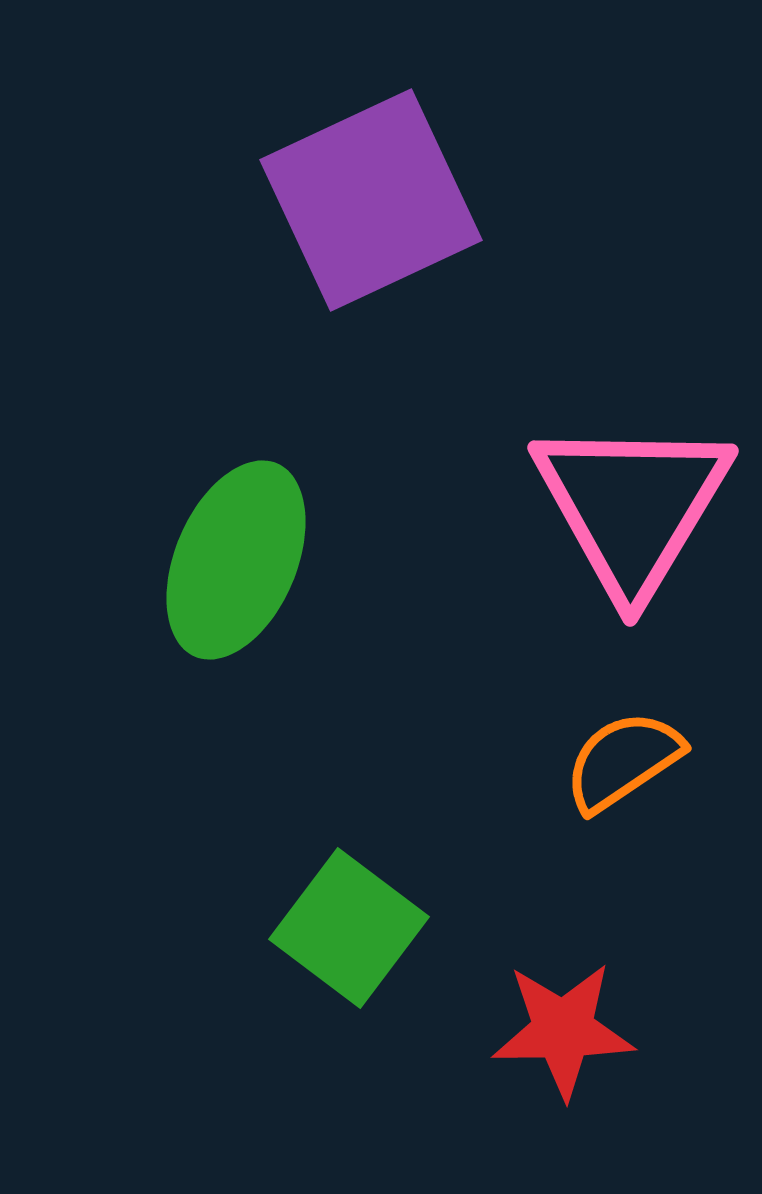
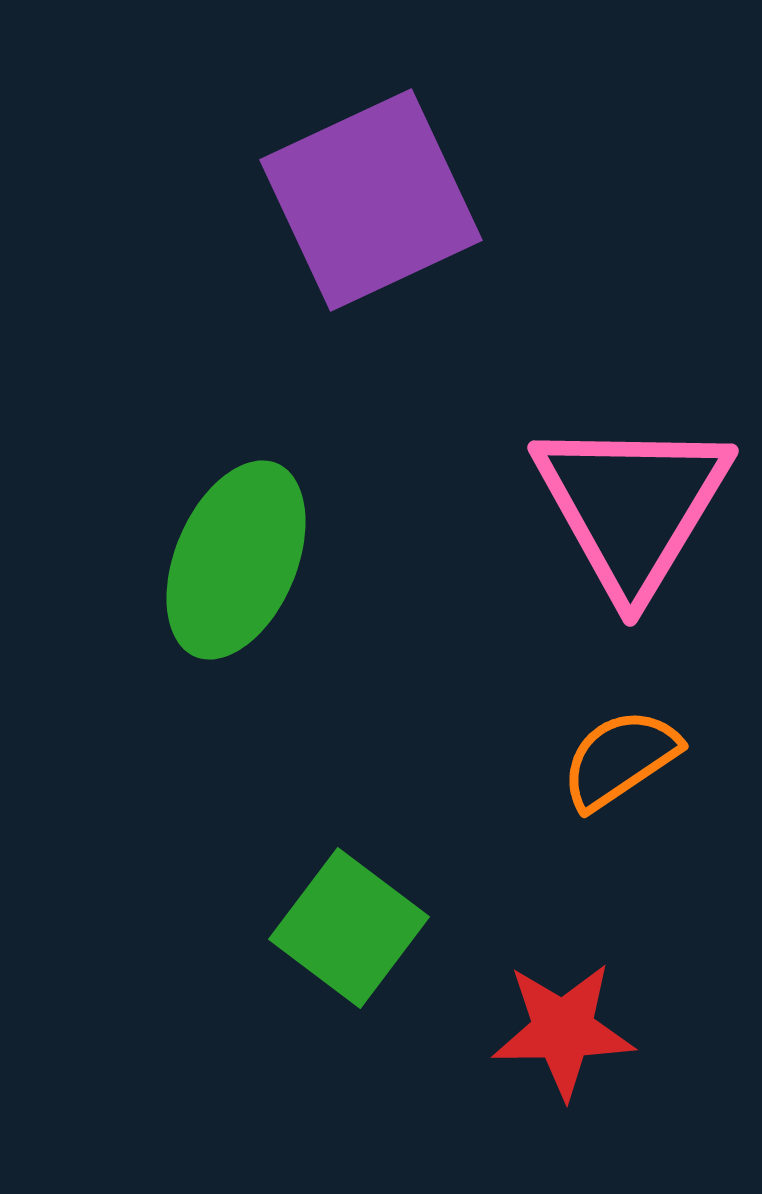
orange semicircle: moved 3 px left, 2 px up
